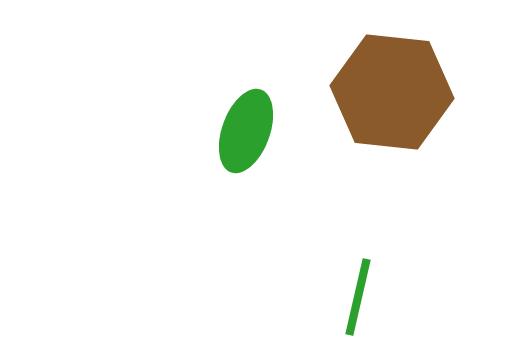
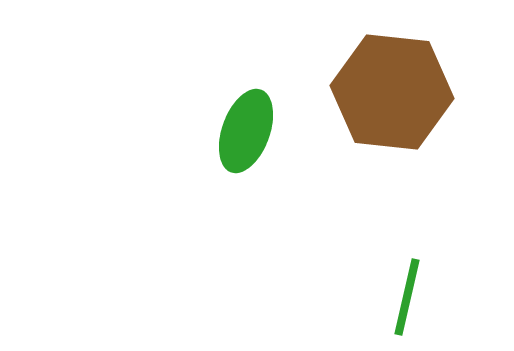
green line: moved 49 px right
